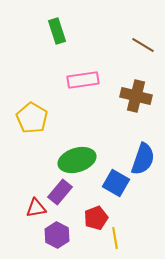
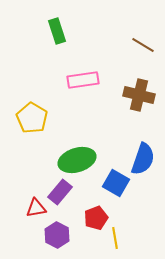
brown cross: moved 3 px right, 1 px up
